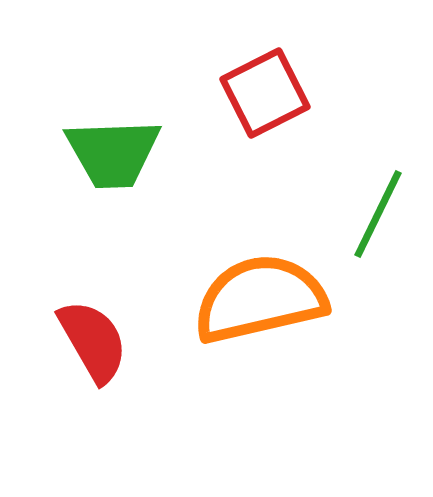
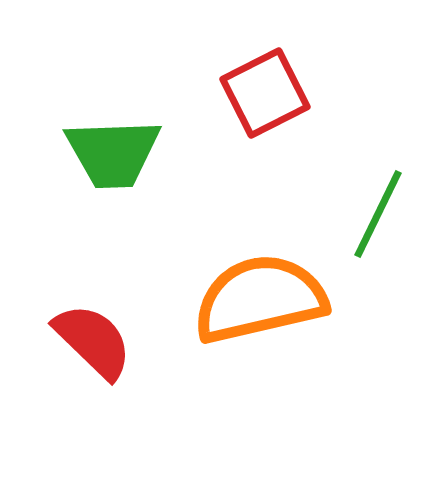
red semicircle: rotated 16 degrees counterclockwise
